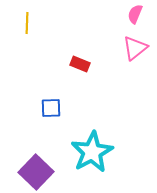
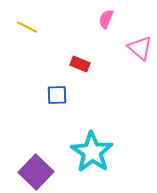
pink semicircle: moved 29 px left, 5 px down
yellow line: moved 4 px down; rotated 65 degrees counterclockwise
pink triangle: moved 5 px right; rotated 40 degrees counterclockwise
blue square: moved 6 px right, 13 px up
cyan star: rotated 9 degrees counterclockwise
